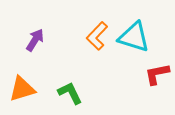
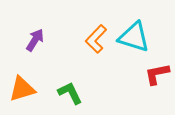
orange L-shape: moved 1 px left, 3 px down
